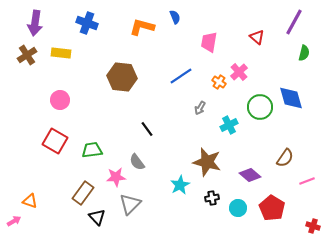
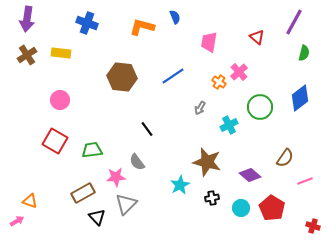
purple arrow: moved 8 px left, 4 px up
blue line: moved 8 px left
blue diamond: moved 9 px right; rotated 68 degrees clockwise
pink line: moved 2 px left
brown rectangle: rotated 25 degrees clockwise
gray triangle: moved 4 px left
cyan circle: moved 3 px right
pink arrow: moved 3 px right
